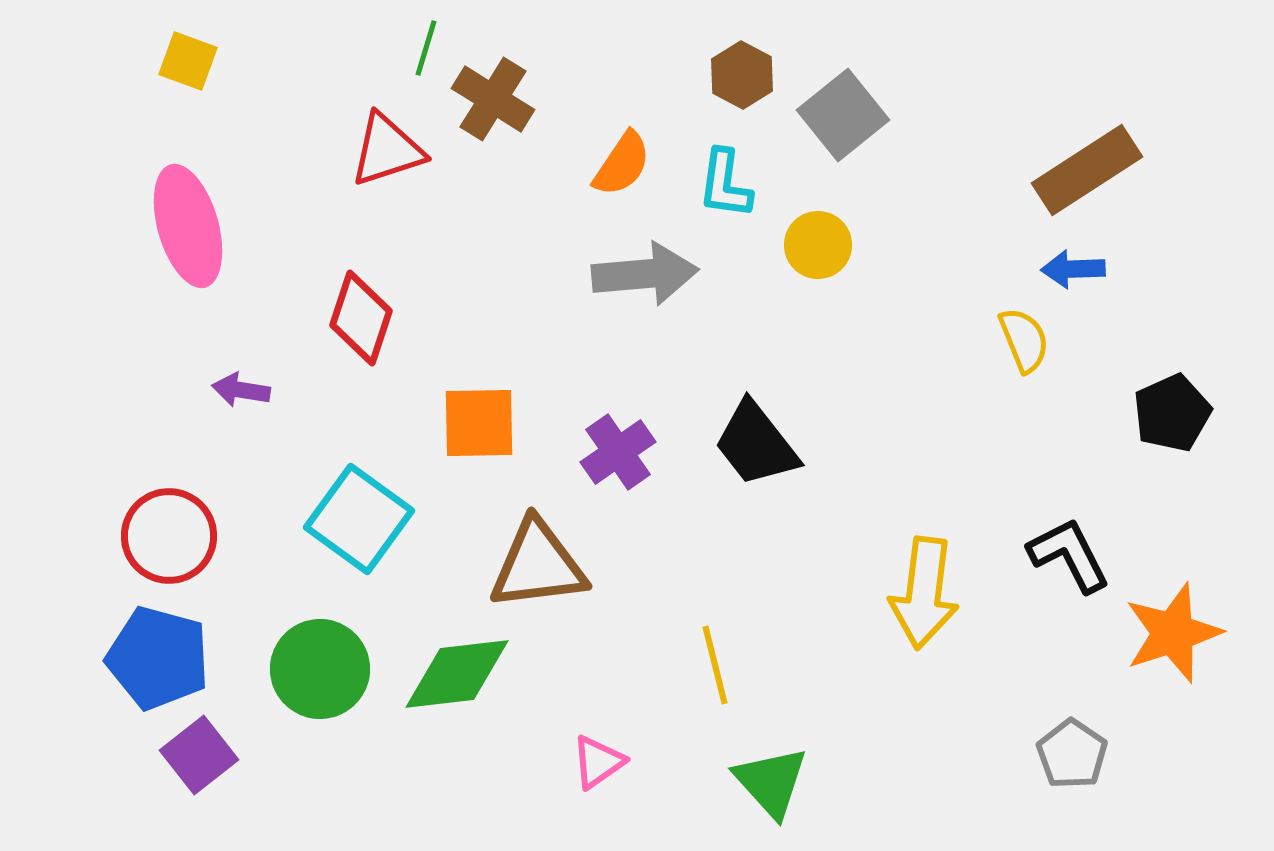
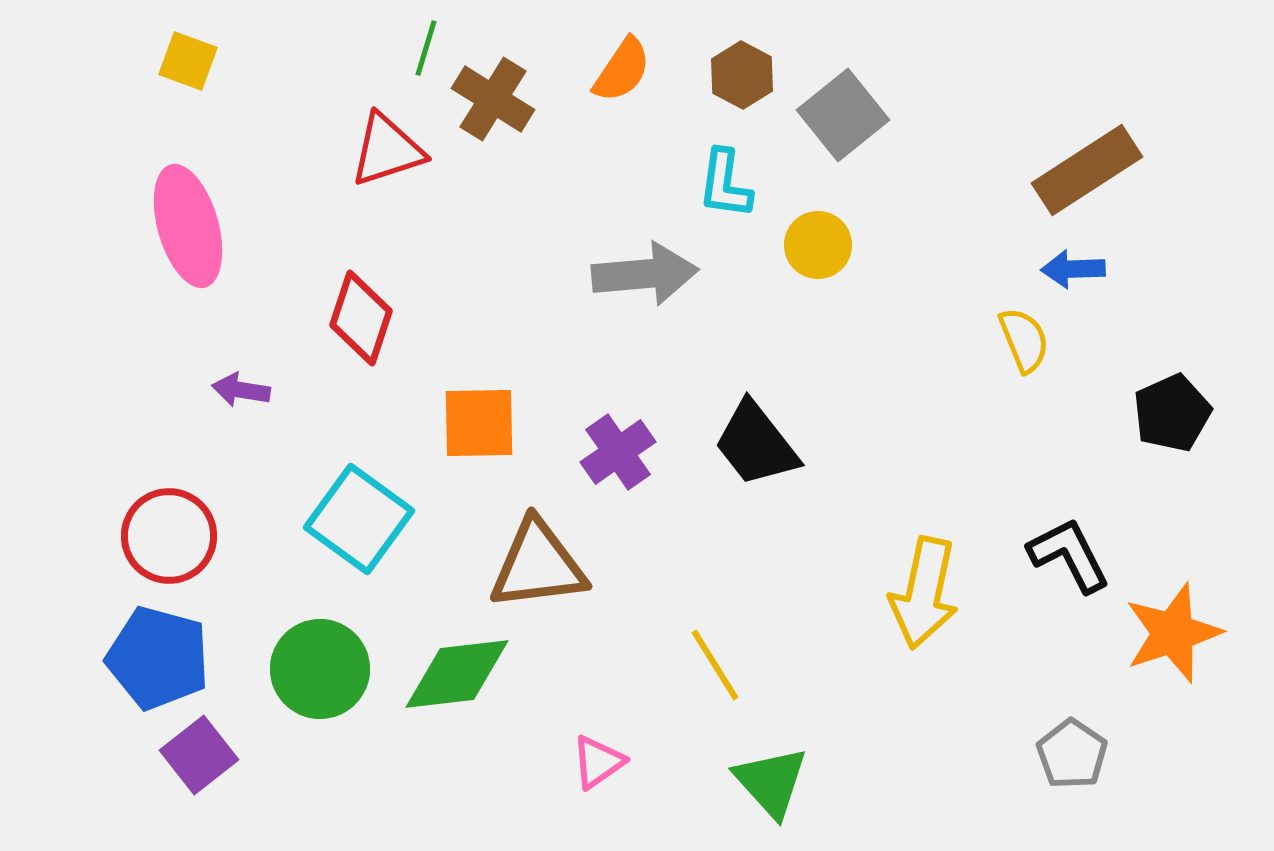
orange semicircle: moved 94 px up
yellow arrow: rotated 5 degrees clockwise
yellow line: rotated 18 degrees counterclockwise
